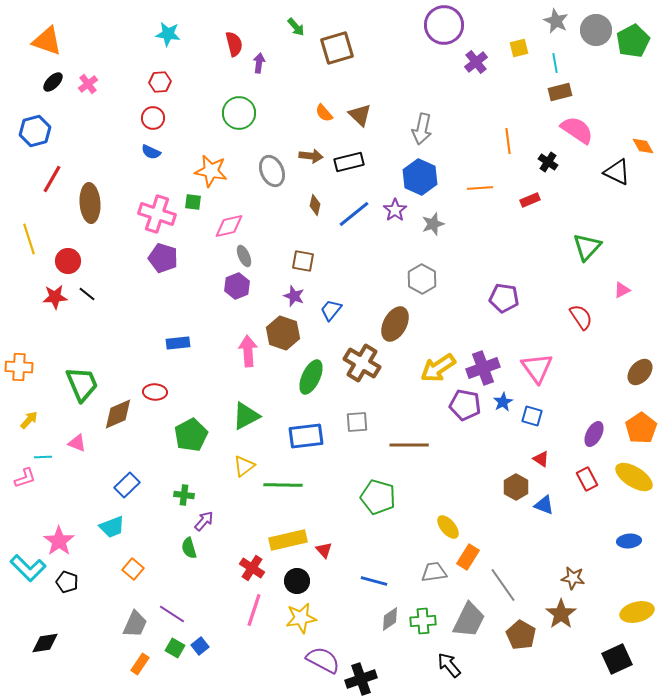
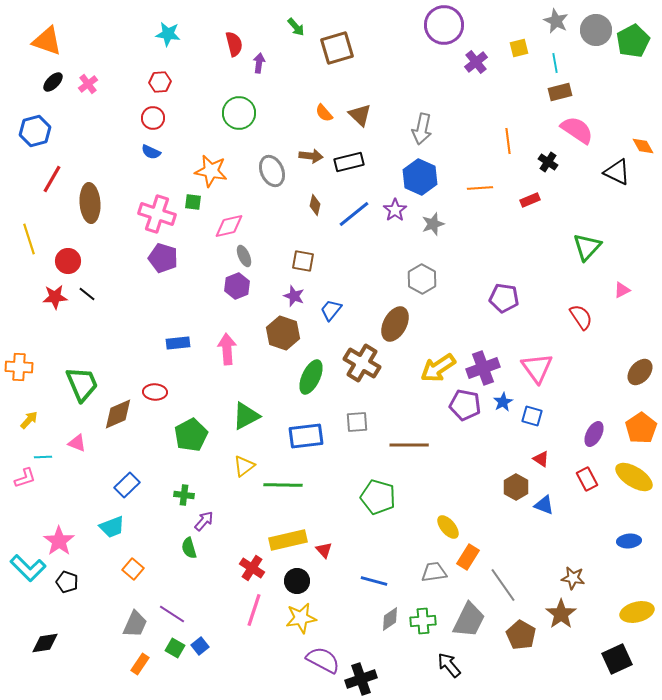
pink arrow at (248, 351): moved 21 px left, 2 px up
